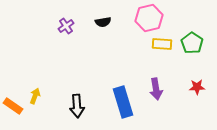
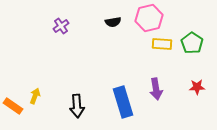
black semicircle: moved 10 px right
purple cross: moved 5 px left
